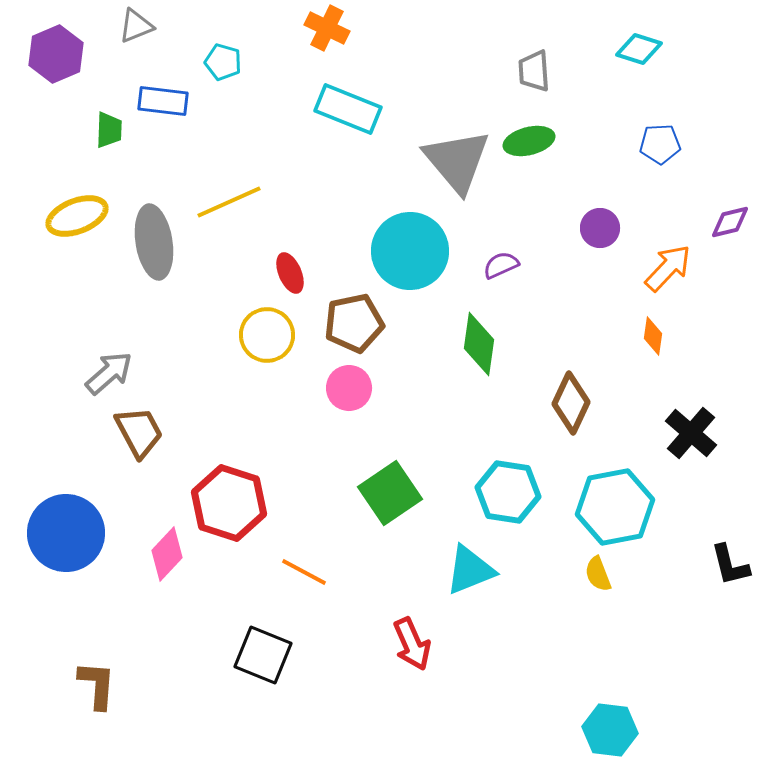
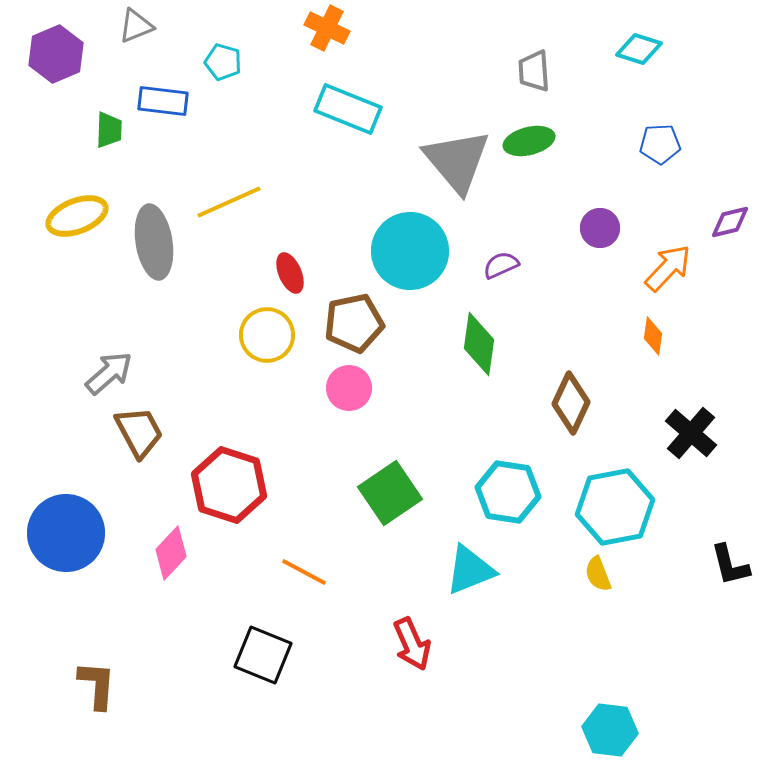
red hexagon at (229, 503): moved 18 px up
pink diamond at (167, 554): moved 4 px right, 1 px up
